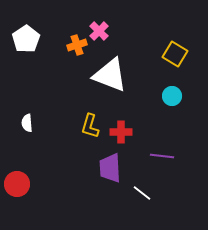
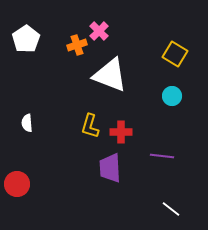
white line: moved 29 px right, 16 px down
